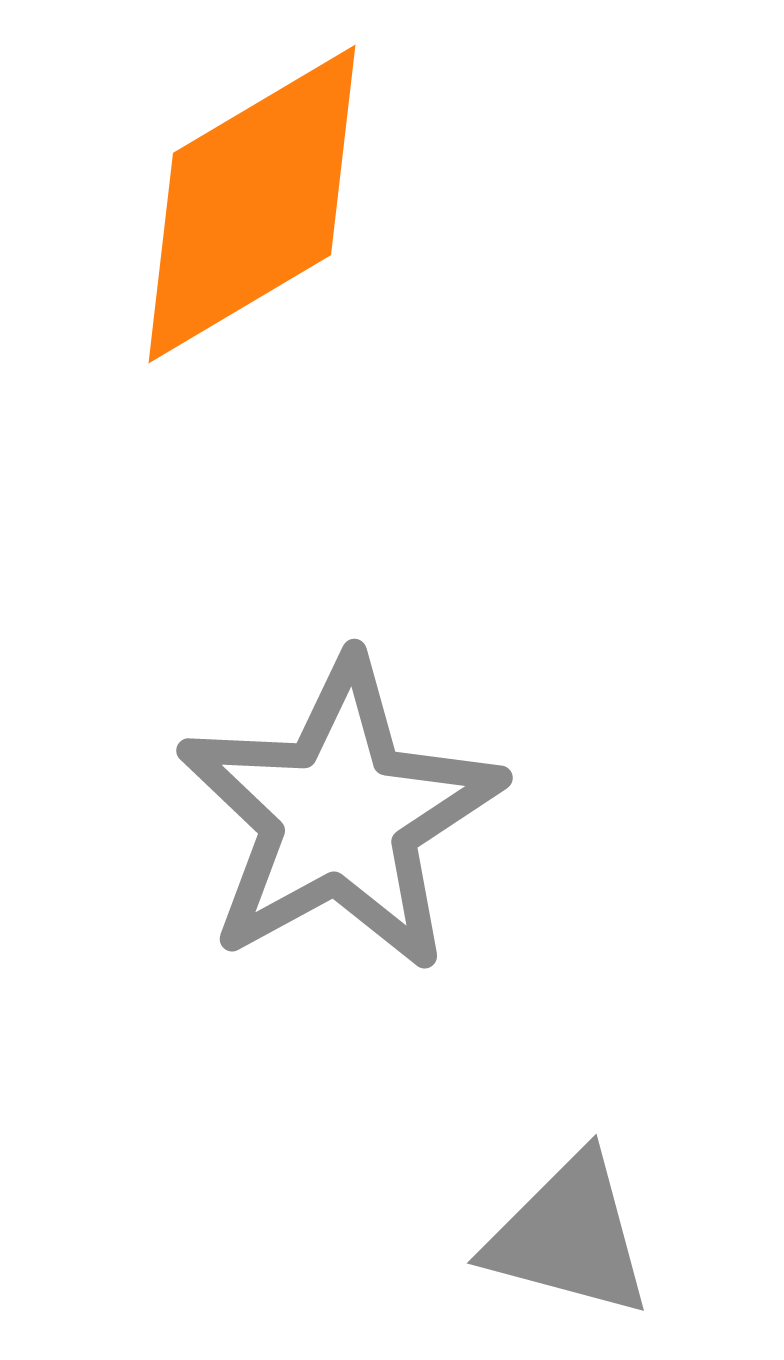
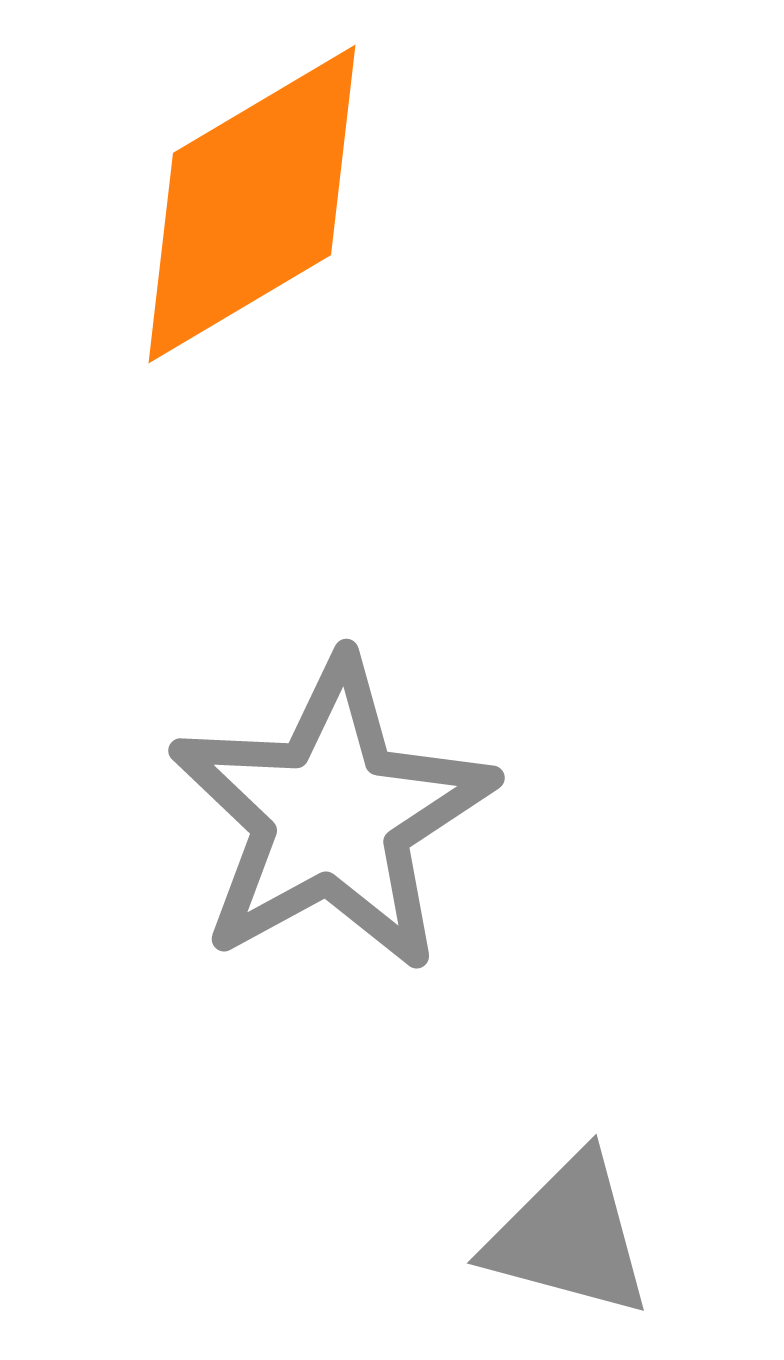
gray star: moved 8 px left
